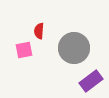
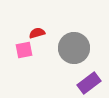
red semicircle: moved 2 px left, 2 px down; rotated 70 degrees clockwise
purple rectangle: moved 2 px left, 2 px down
